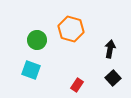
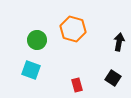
orange hexagon: moved 2 px right
black arrow: moved 9 px right, 7 px up
black square: rotated 14 degrees counterclockwise
red rectangle: rotated 48 degrees counterclockwise
